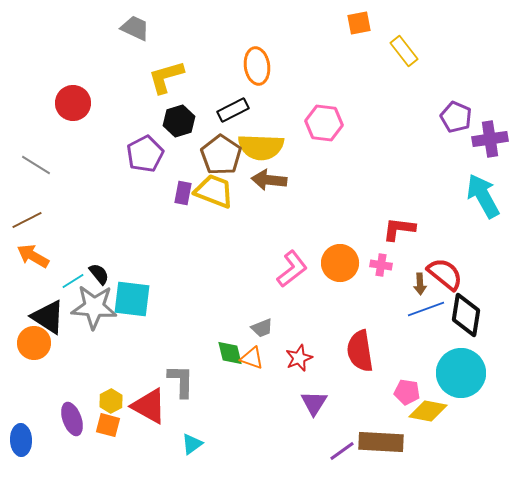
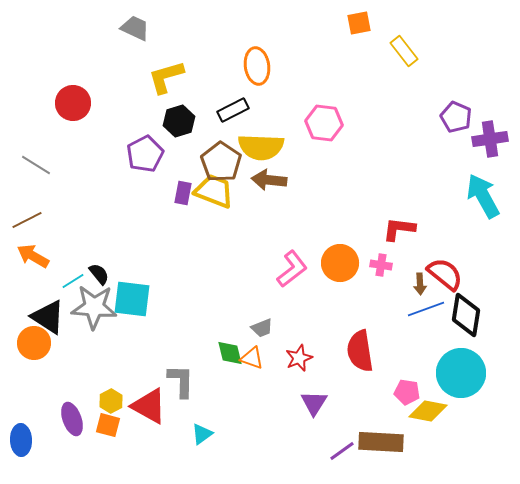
brown pentagon at (221, 155): moved 7 px down
cyan triangle at (192, 444): moved 10 px right, 10 px up
